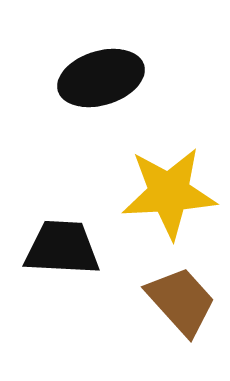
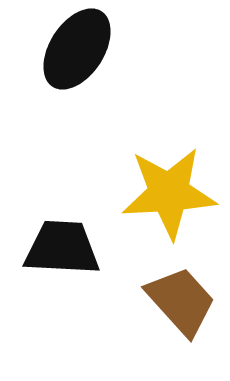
black ellipse: moved 24 px left, 29 px up; rotated 40 degrees counterclockwise
